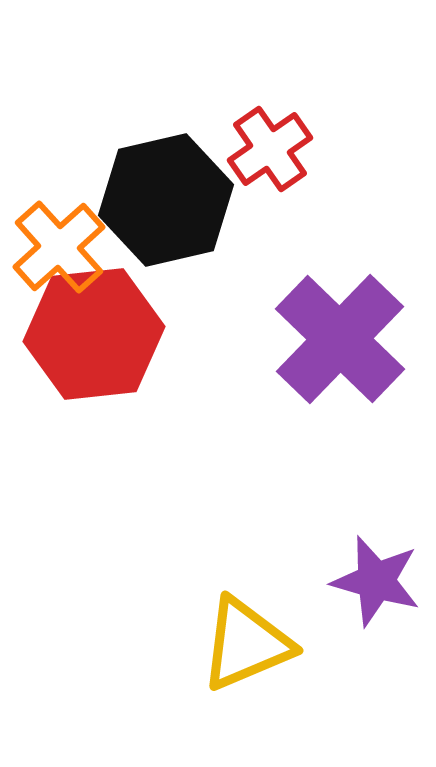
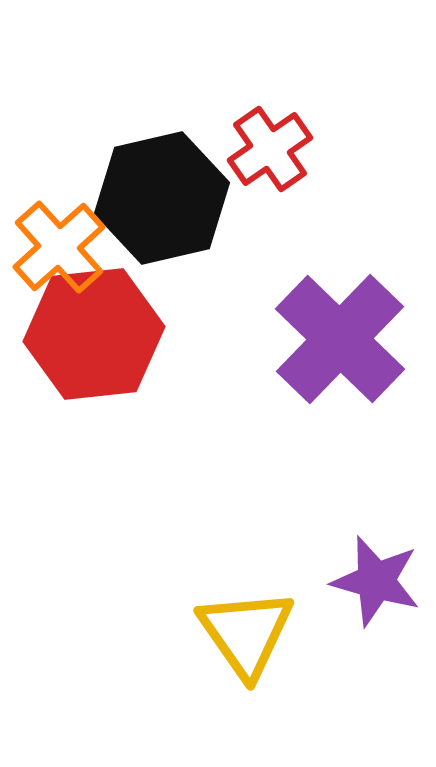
black hexagon: moved 4 px left, 2 px up
yellow triangle: moved 11 px up; rotated 42 degrees counterclockwise
